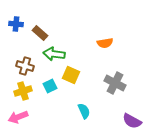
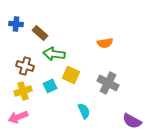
gray cross: moved 7 px left
